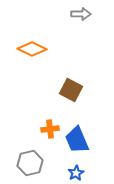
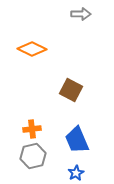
orange cross: moved 18 px left
gray hexagon: moved 3 px right, 7 px up
